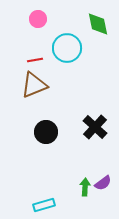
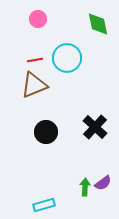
cyan circle: moved 10 px down
